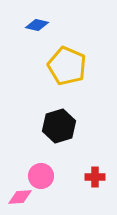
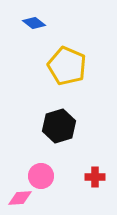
blue diamond: moved 3 px left, 2 px up; rotated 25 degrees clockwise
pink diamond: moved 1 px down
